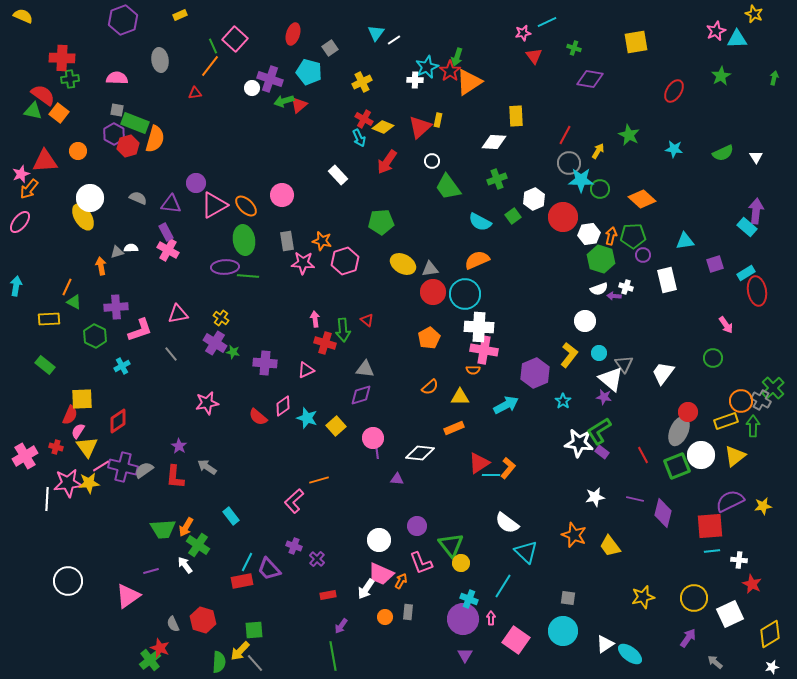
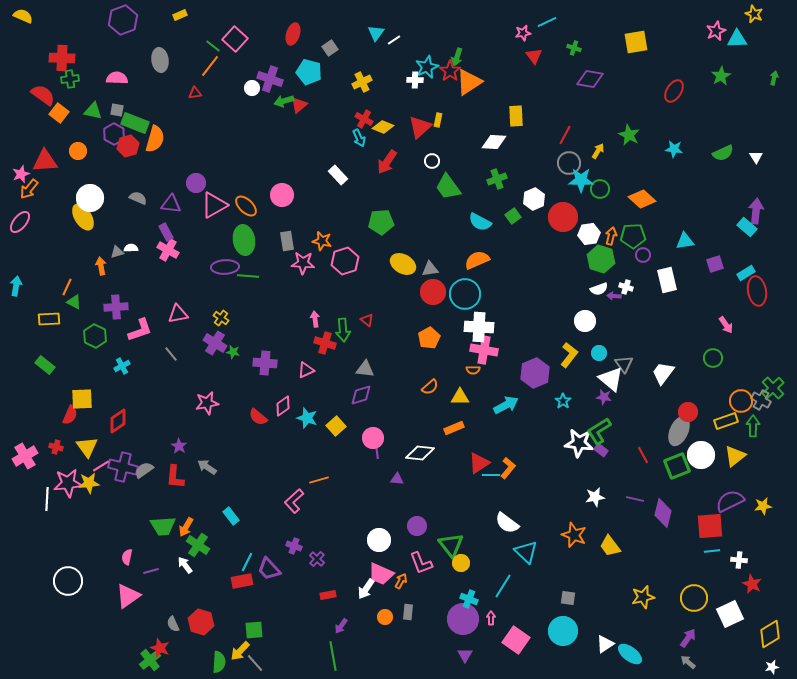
green line at (213, 46): rotated 28 degrees counterclockwise
green triangle at (33, 111): moved 60 px right
pink semicircle at (78, 431): moved 49 px right, 126 px down; rotated 21 degrees counterclockwise
purple rectangle at (602, 452): moved 1 px left, 2 px up
green trapezoid at (163, 529): moved 3 px up
red hexagon at (203, 620): moved 2 px left, 2 px down
gray arrow at (715, 662): moved 27 px left
